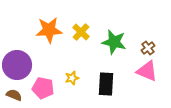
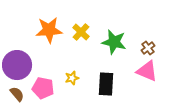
brown semicircle: moved 3 px right, 1 px up; rotated 28 degrees clockwise
